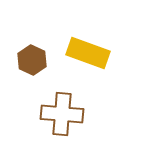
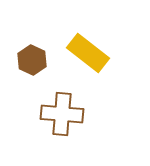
yellow rectangle: rotated 18 degrees clockwise
